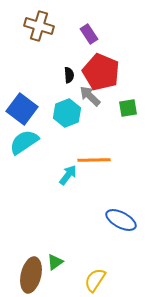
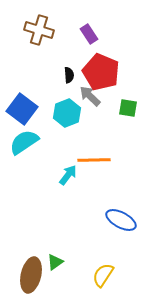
brown cross: moved 4 px down
green square: rotated 18 degrees clockwise
yellow semicircle: moved 8 px right, 5 px up
